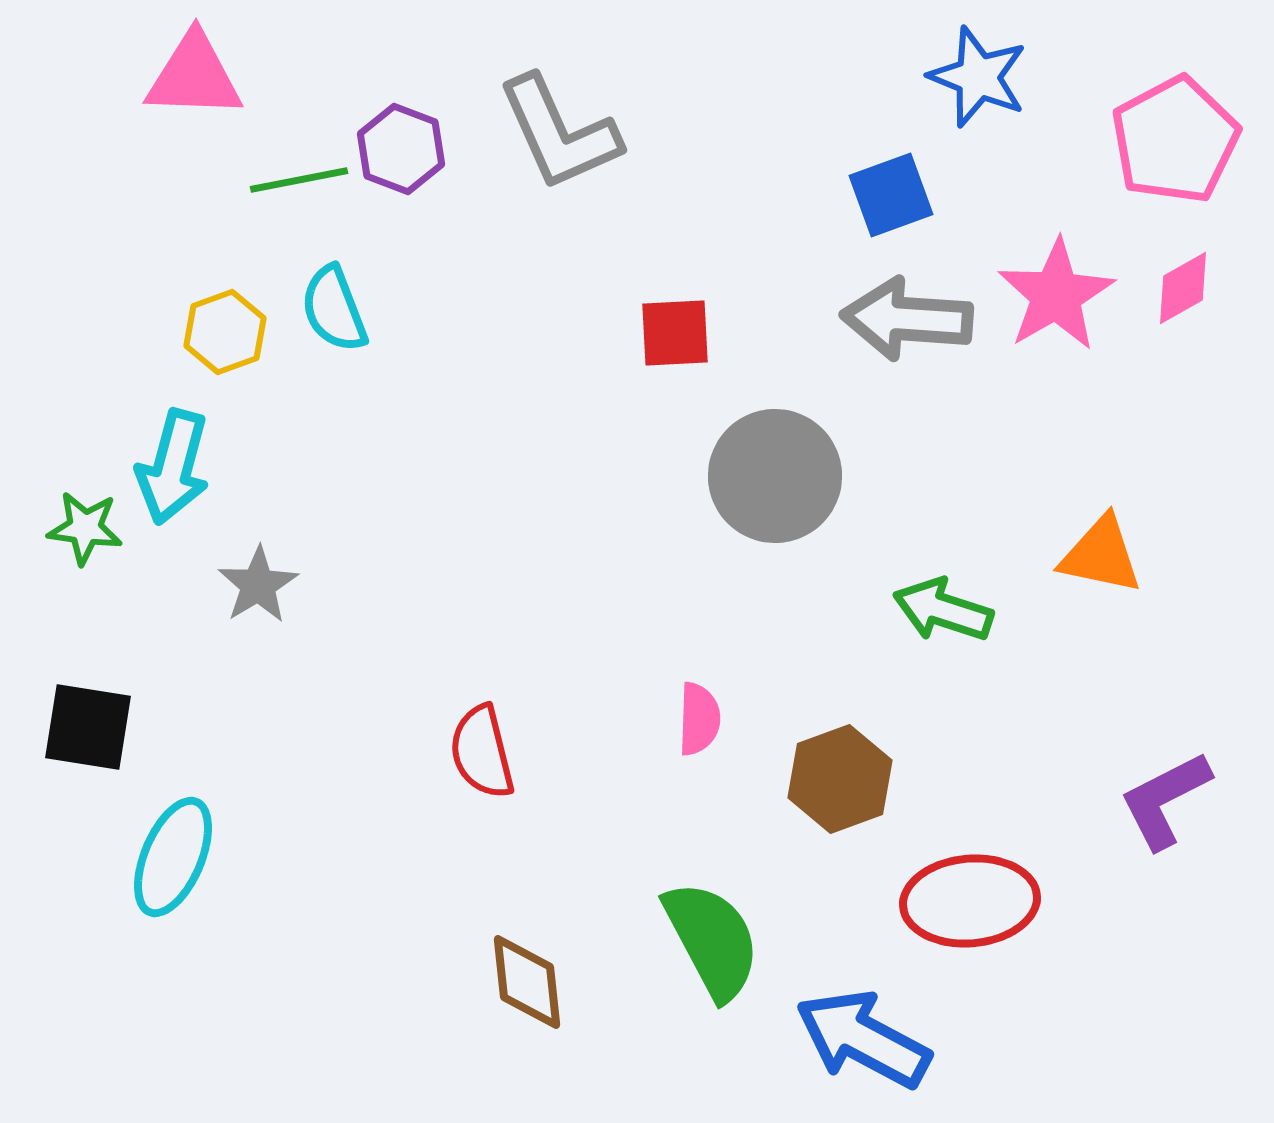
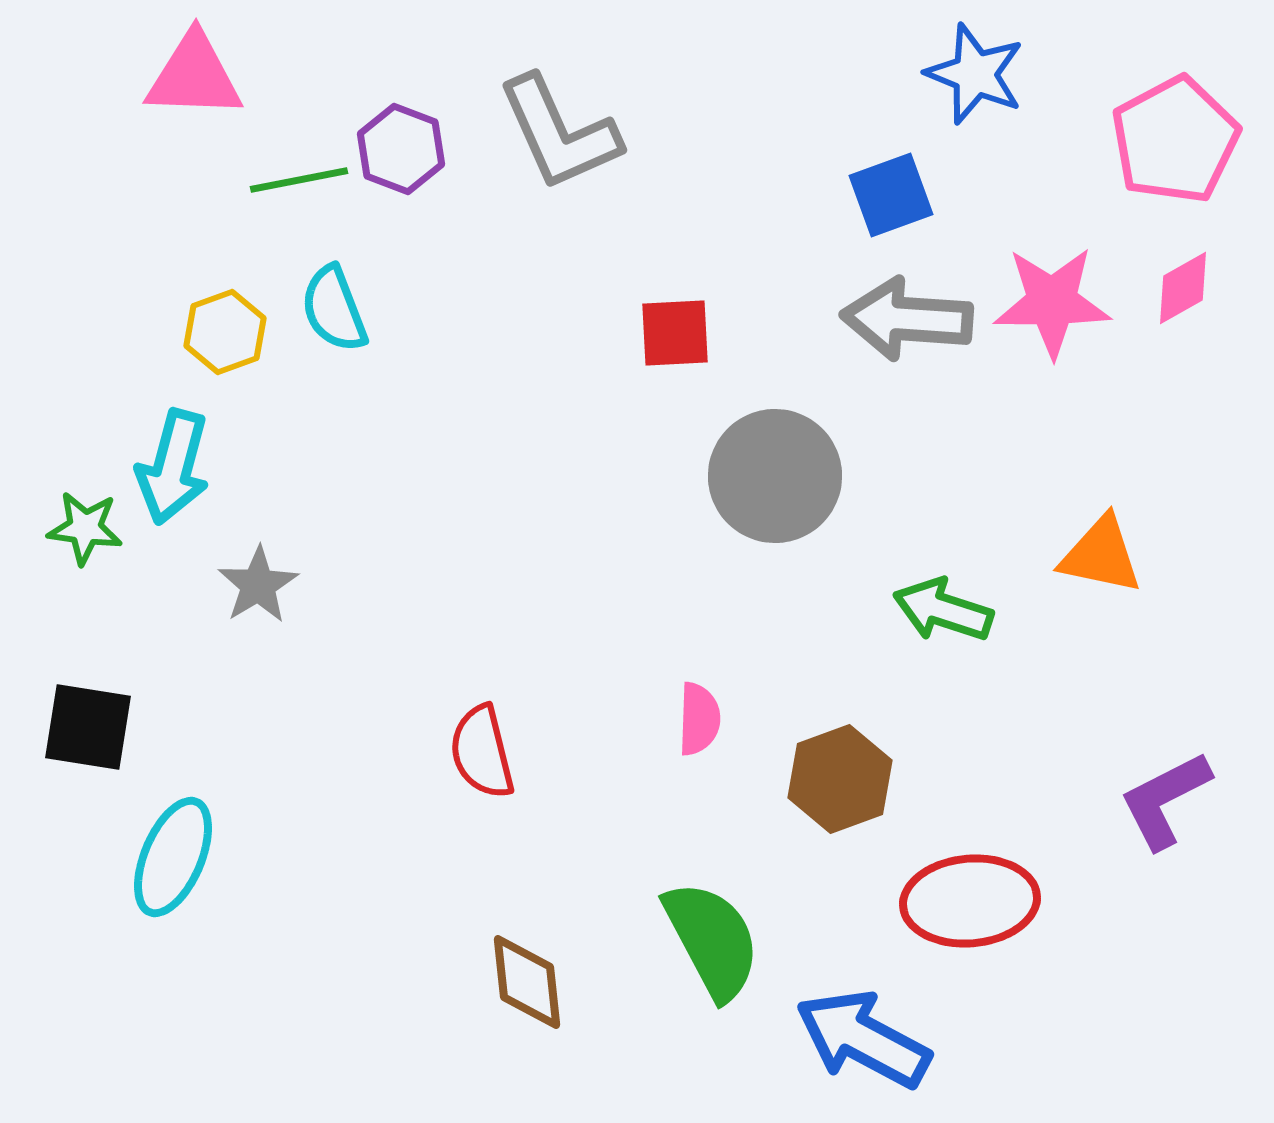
blue star: moved 3 px left, 3 px up
pink star: moved 4 px left, 7 px down; rotated 30 degrees clockwise
